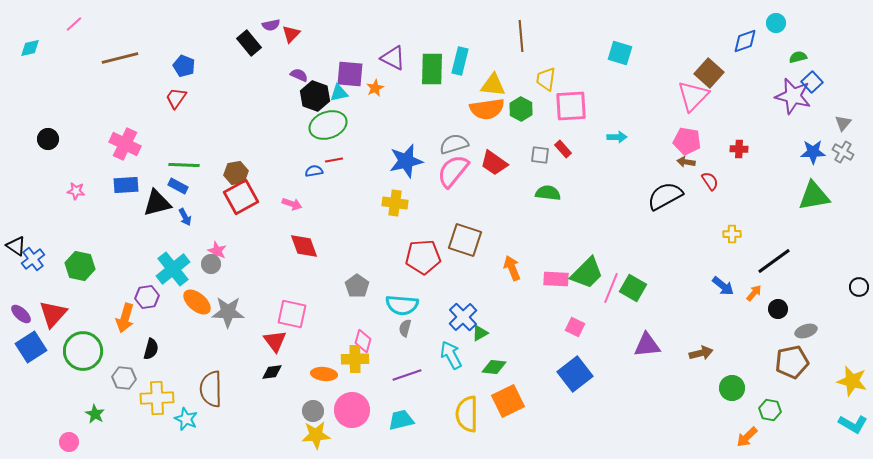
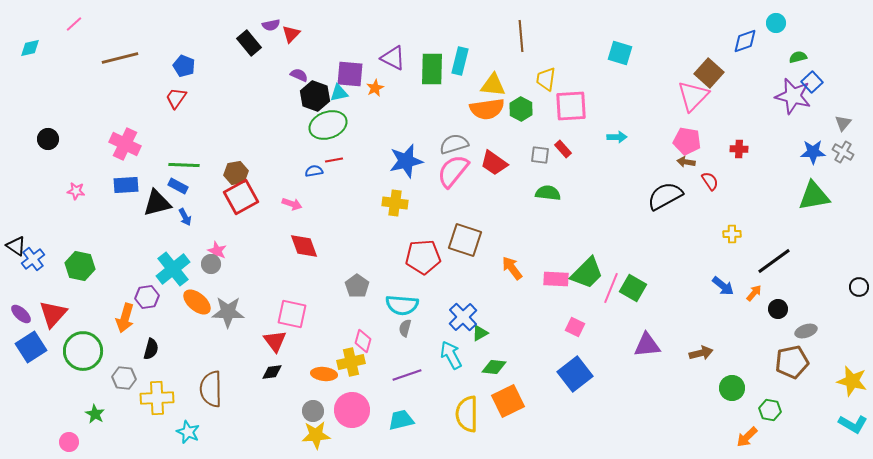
orange arrow at (512, 268): rotated 15 degrees counterclockwise
yellow cross at (355, 359): moved 4 px left, 3 px down; rotated 12 degrees counterclockwise
cyan star at (186, 419): moved 2 px right, 13 px down
